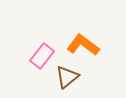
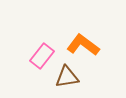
brown triangle: rotated 30 degrees clockwise
